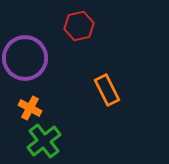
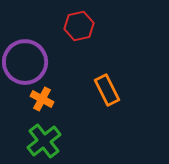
purple circle: moved 4 px down
orange cross: moved 12 px right, 9 px up
